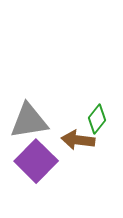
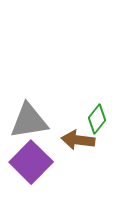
purple square: moved 5 px left, 1 px down
